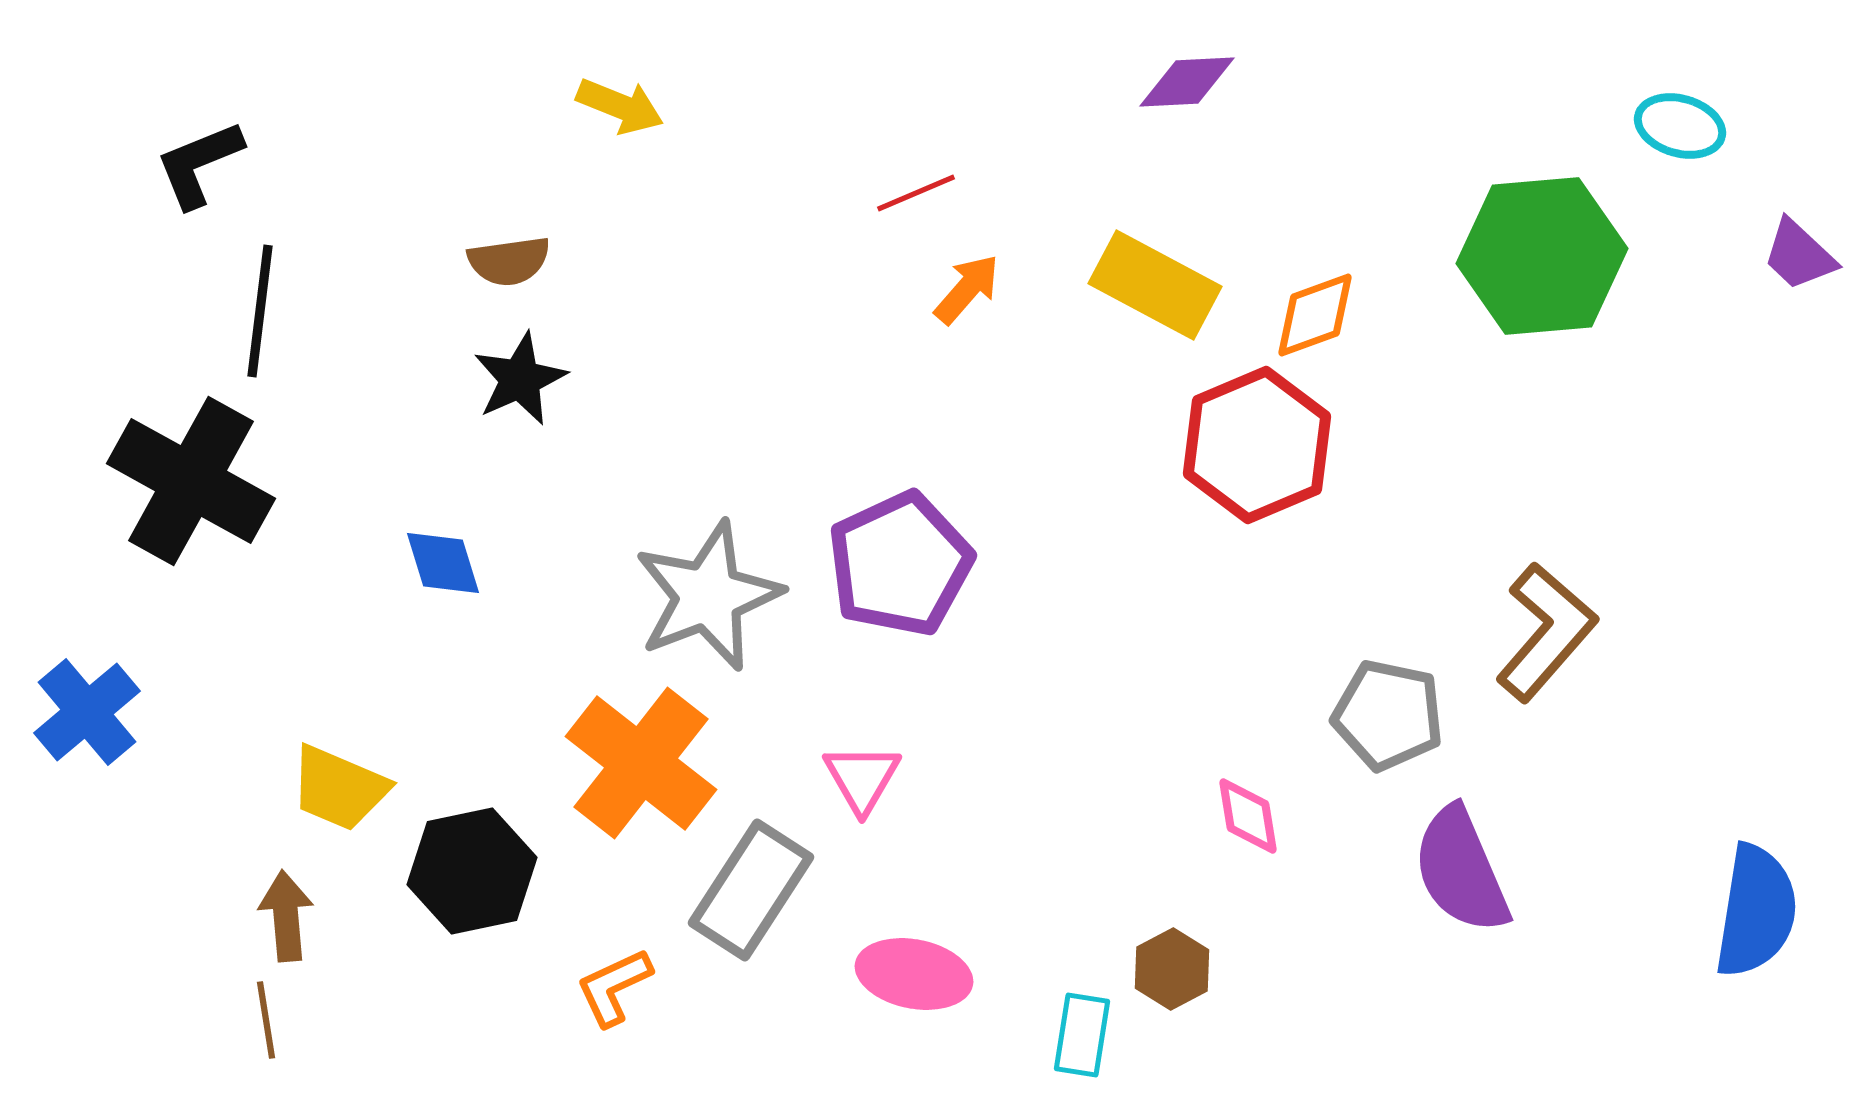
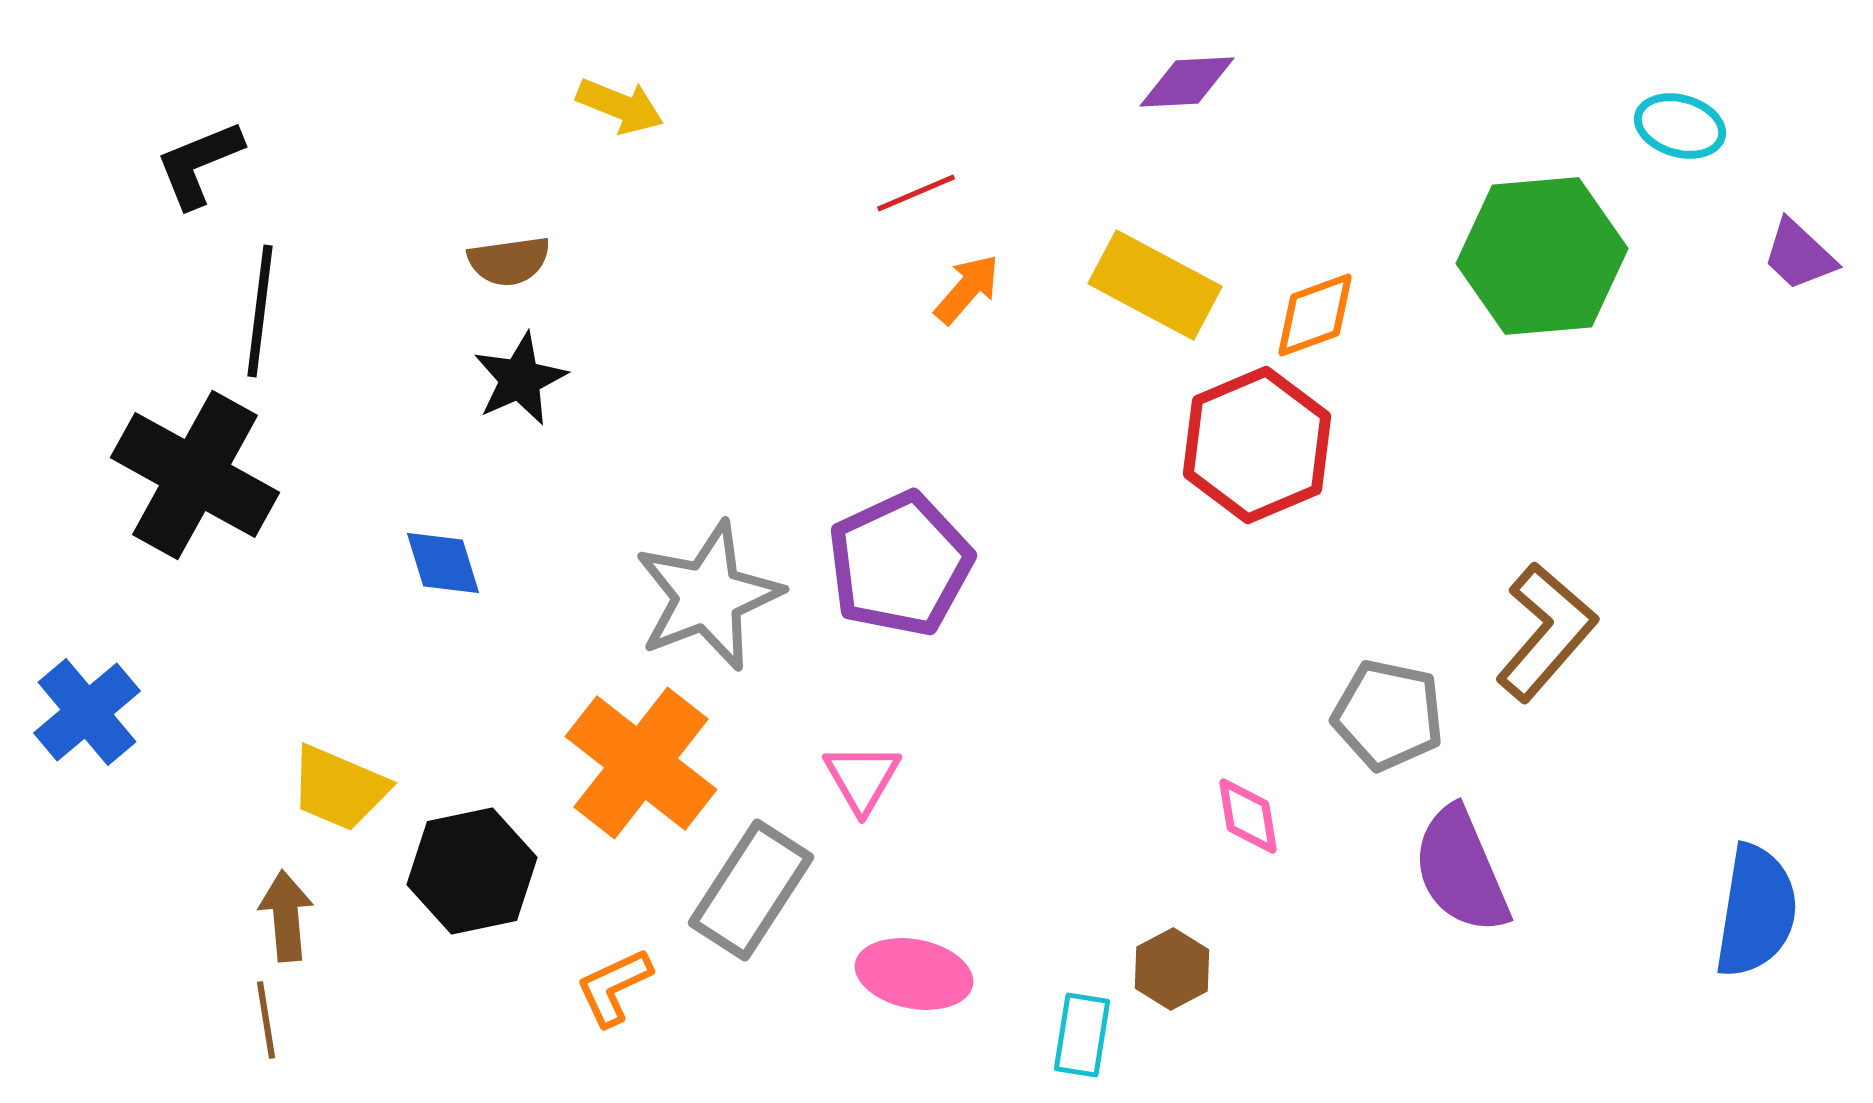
black cross: moved 4 px right, 6 px up
